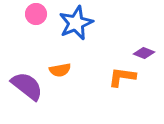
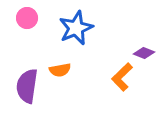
pink circle: moved 9 px left, 4 px down
blue star: moved 5 px down
orange L-shape: rotated 52 degrees counterclockwise
purple semicircle: rotated 120 degrees counterclockwise
